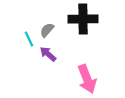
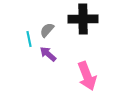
cyan line: rotated 14 degrees clockwise
pink arrow: moved 3 px up
